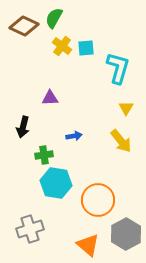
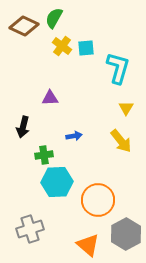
cyan hexagon: moved 1 px right, 1 px up; rotated 12 degrees counterclockwise
